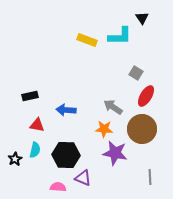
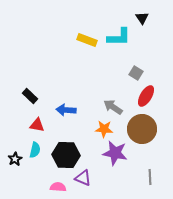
cyan L-shape: moved 1 px left, 1 px down
black rectangle: rotated 56 degrees clockwise
